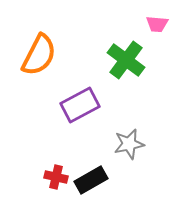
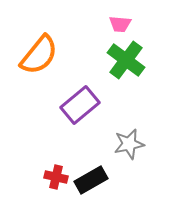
pink trapezoid: moved 37 px left
orange semicircle: rotated 12 degrees clockwise
purple rectangle: rotated 12 degrees counterclockwise
